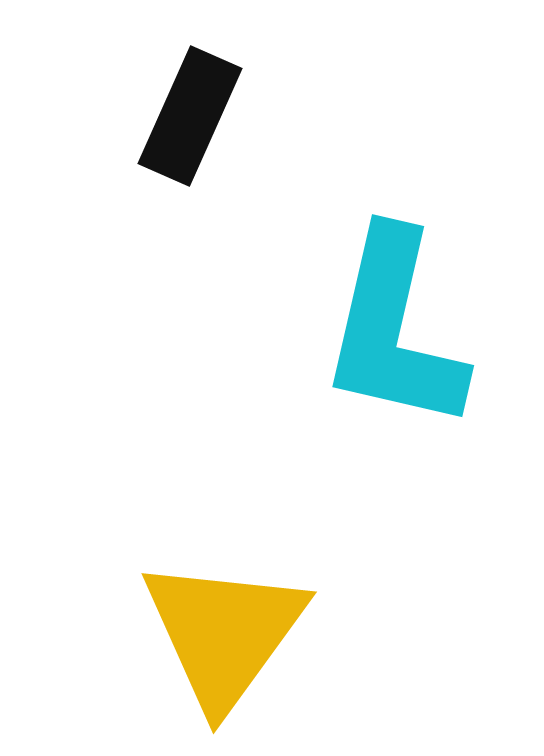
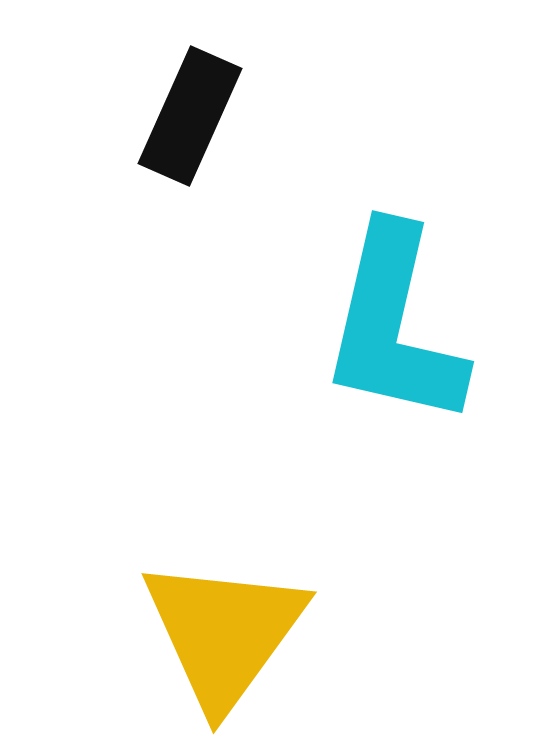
cyan L-shape: moved 4 px up
